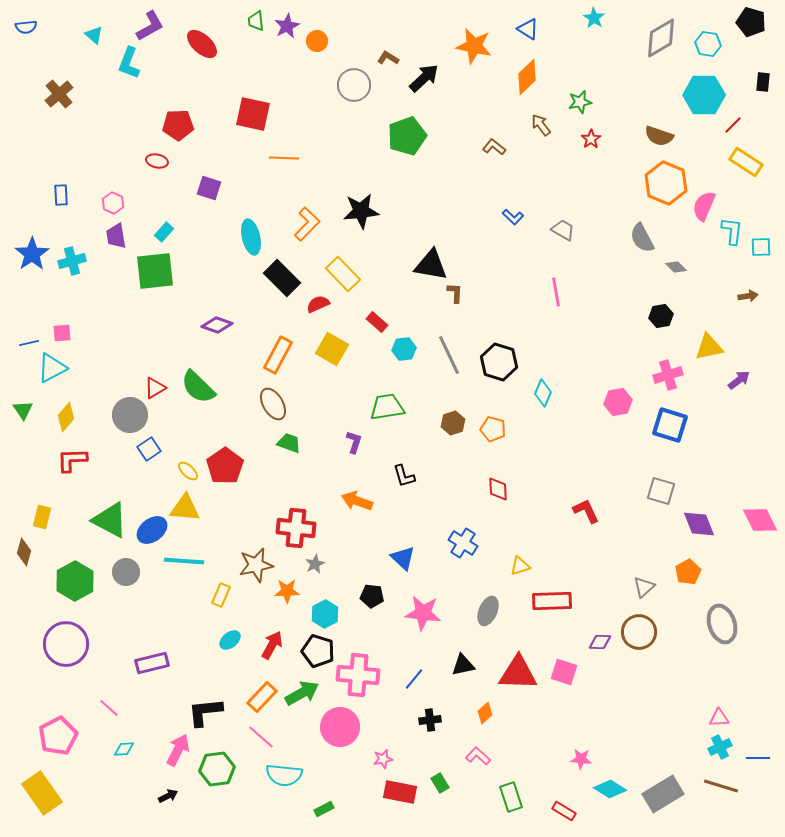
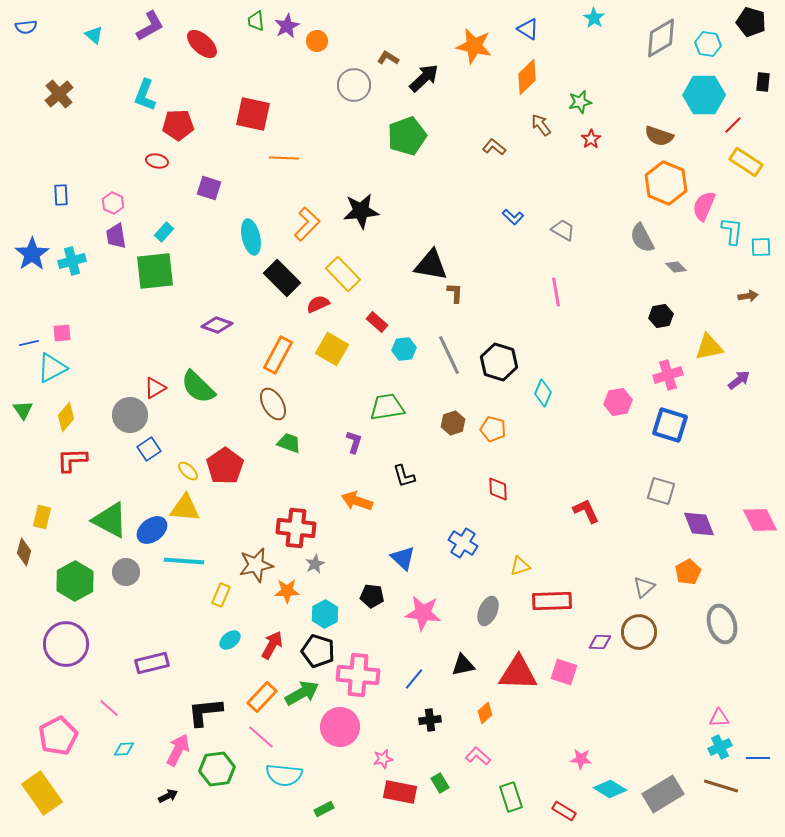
cyan L-shape at (129, 63): moved 16 px right, 32 px down
